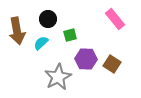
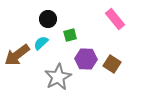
brown arrow: moved 24 px down; rotated 64 degrees clockwise
